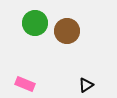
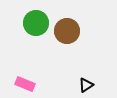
green circle: moved 1 px right
